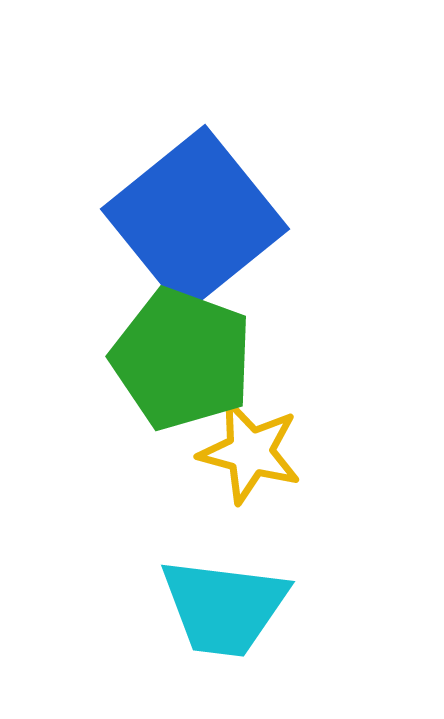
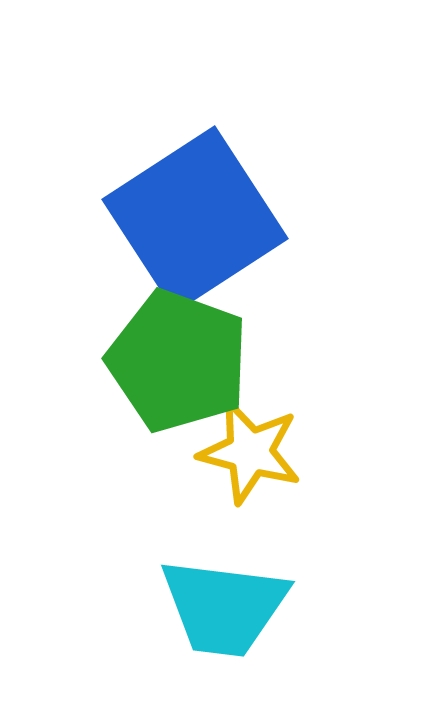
blue square: rotated 6 degrees clockwise
green pentagon: moved 4 px left, 2 px down
